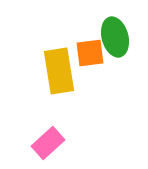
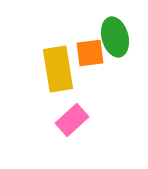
yellow rectangle: moved 1 px left, 2 px up
pink rectangle: moved 24 px right, 23 px up
